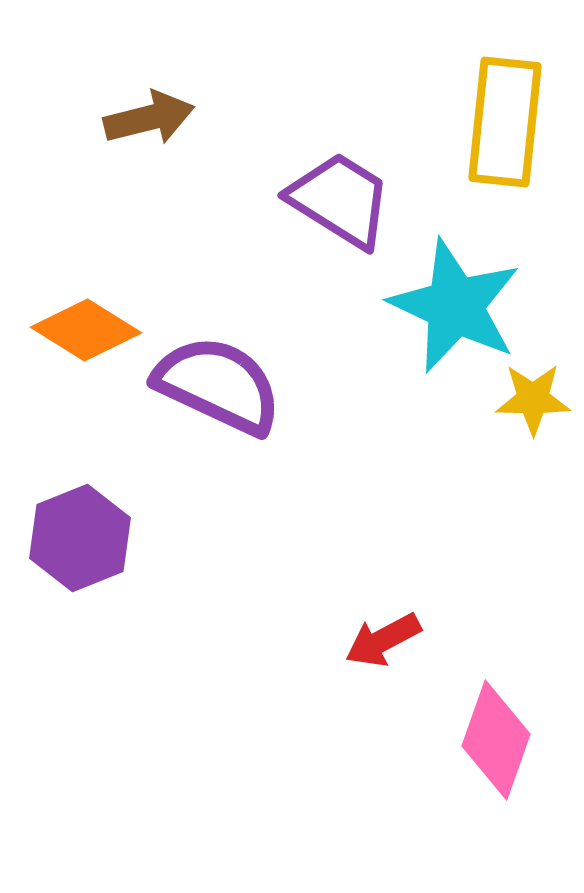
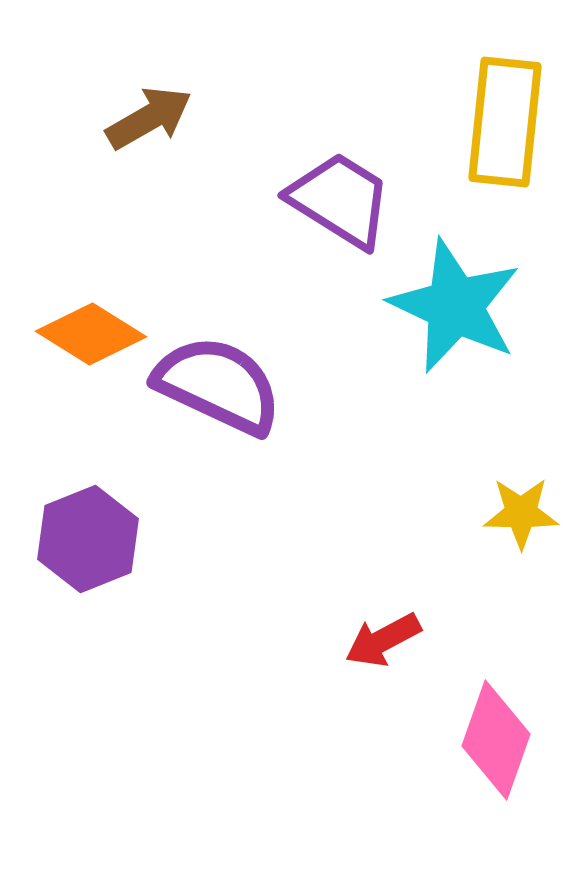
brown arrow: rotated 16 degrees counterclockwise
orange diamond: moved 5 px right, 4 px down
yellow star: moved 12 px left, 114 px down
purple hexagon: moved 8 px right, 1 px down
